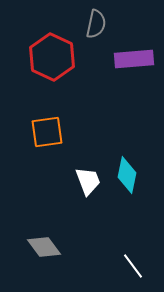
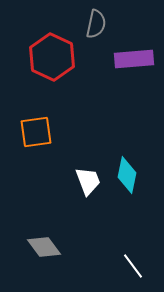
orange square: moved 11 px left
